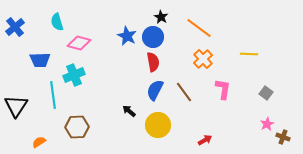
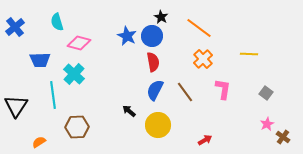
blue circle: moved 1 px left, 1 px up
cyan cross: moved 1 px up; rotated 25 degrees counterclockwise
brown line: moved 1 px right
brown cross: rotated 16 degrees clockwise
